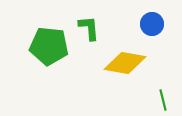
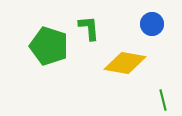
green pentagon: rotated 12 degrees clockwise
